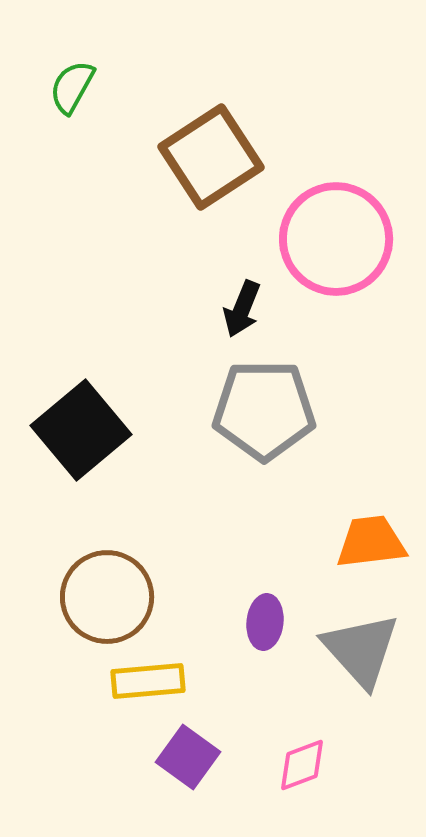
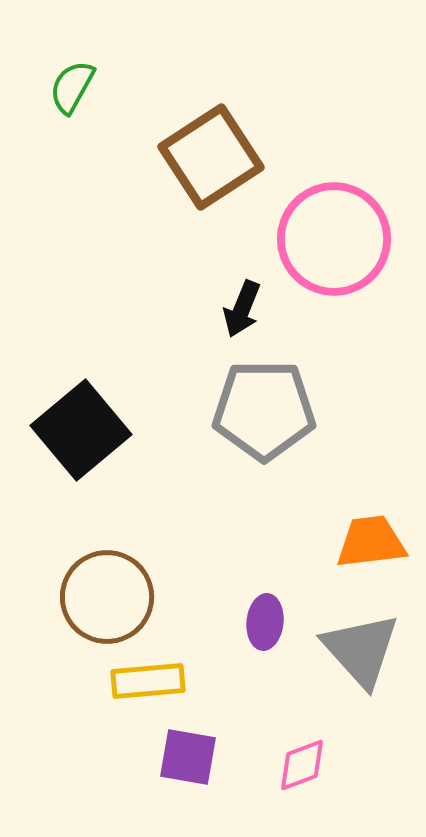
pink circle: moved 2 px left
purple square: rotated 26 degrees counterclockwise
